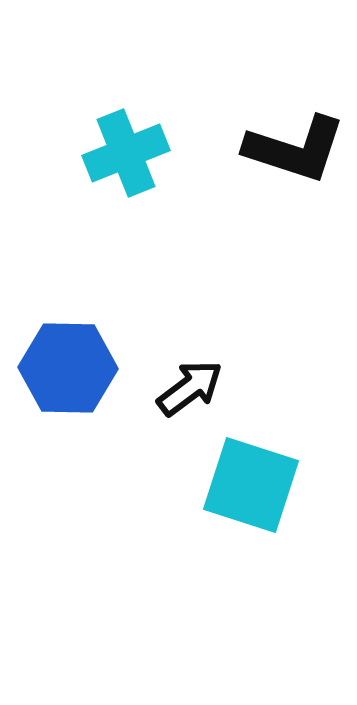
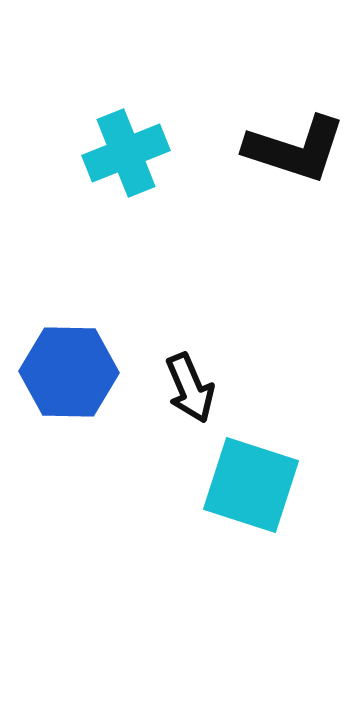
blue hexagon: moved 1 px right, 4 px down
black arrow: rotated 104 degrees clockwise
